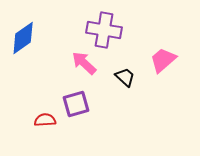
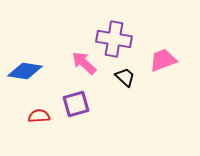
purple cross: moved 10 px right, 9 px down
blue diamond: moved 2 px right, 33 px down; rotated 44 degrees clockwise
pink trapezoid: rotated 20 degrees clockwise
red semicircle: moved 6 px left, 4 px up
